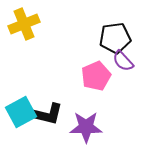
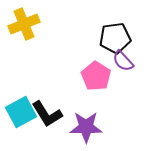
pink pentagon: rotated 16 degrees counterclockwise
black L-shape: rotated 44 degrees clockwise
